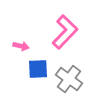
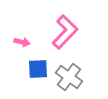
pink arrow: moved 1 px right, 4 px up
gray cross: moved 2 px up
